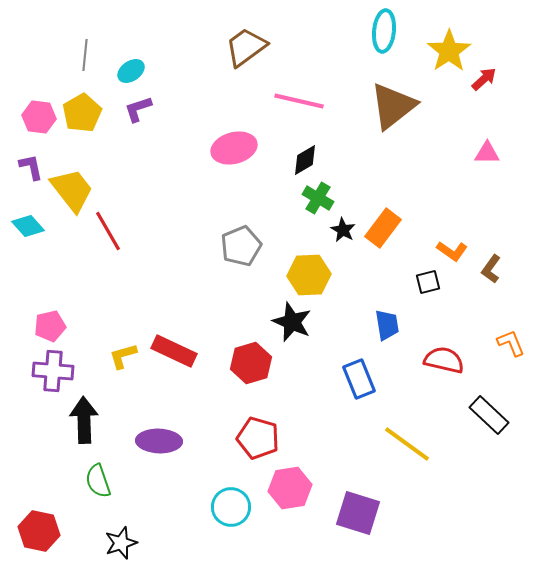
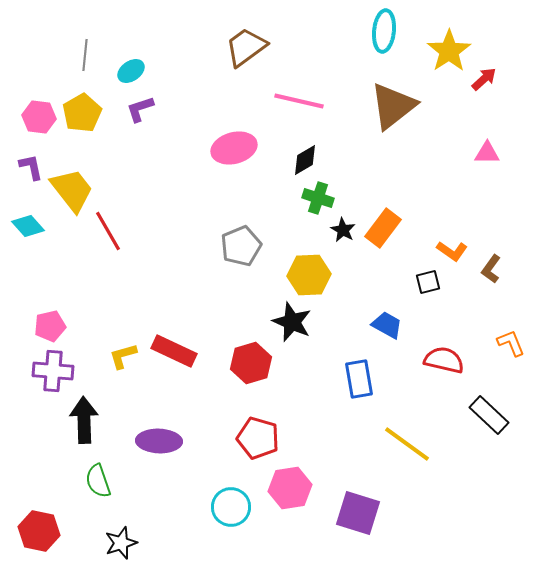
purple L-shape at (138, 109): moved 2 px right
green cross at (318, 198): rotated 12 degrees counterclockwise
blue trapezoid at (387, 325): rotated 52 degrees counterclockwise
blue rectangle at (359, 379): rotated 12 degrees clockwise
